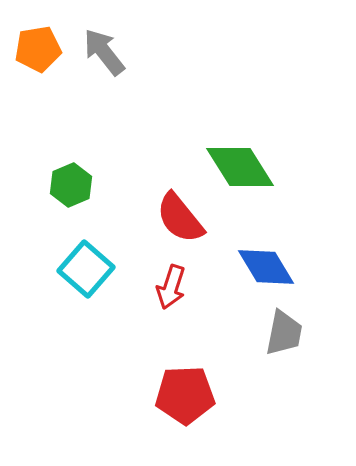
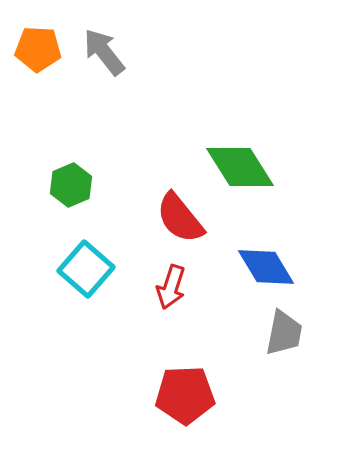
orange pentagon: rotated 12 degrees clockwise
